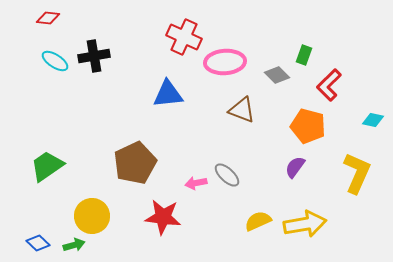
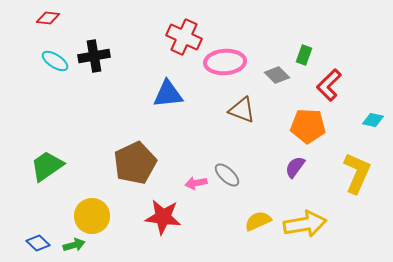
orange pentagon: rotated 12 degrees counterclockwise
